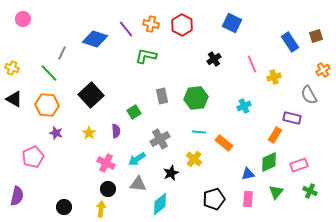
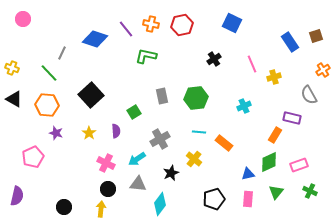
red hexagon at (182, 25): rotated 20 degrees clockwise
cyan diamond at (160, 204): rotated 15 degrees counterclockwise
